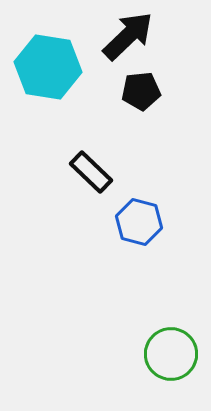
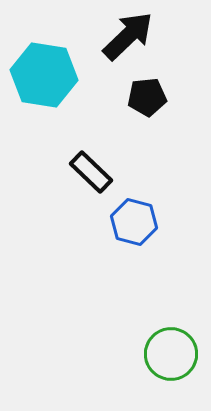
cyan hexagon: moved 4 px left, 8 px down
black pentagon: moved 6 px right, 6 px down
blue hexagon: moved 5 px left
